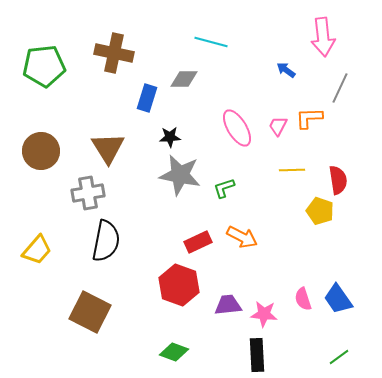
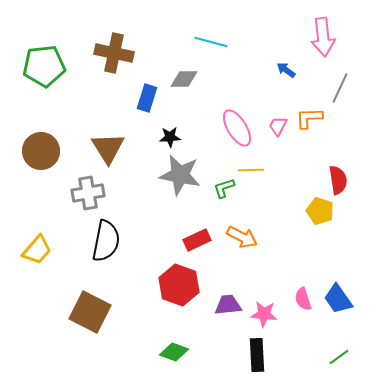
yellow line: moved 41 px left
red rectangle: moved 1 px left, 2 px up
